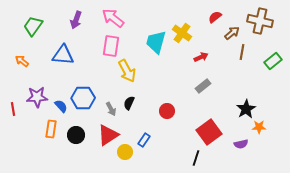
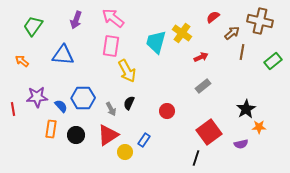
red semicircle: moved 2 px left
